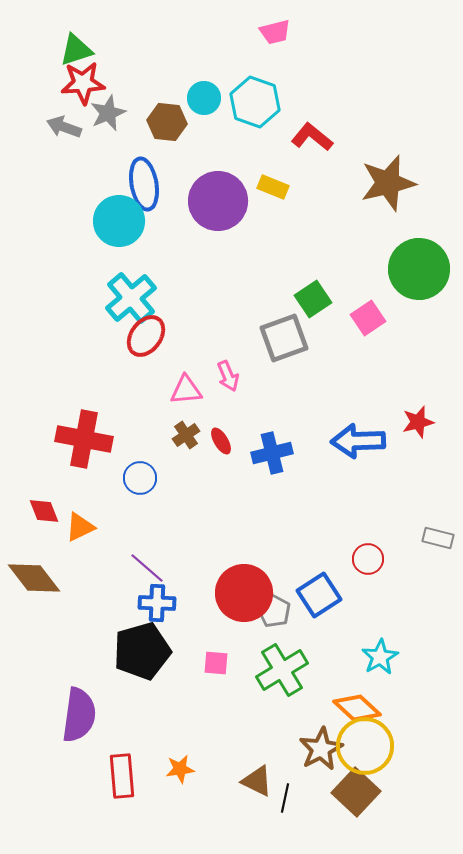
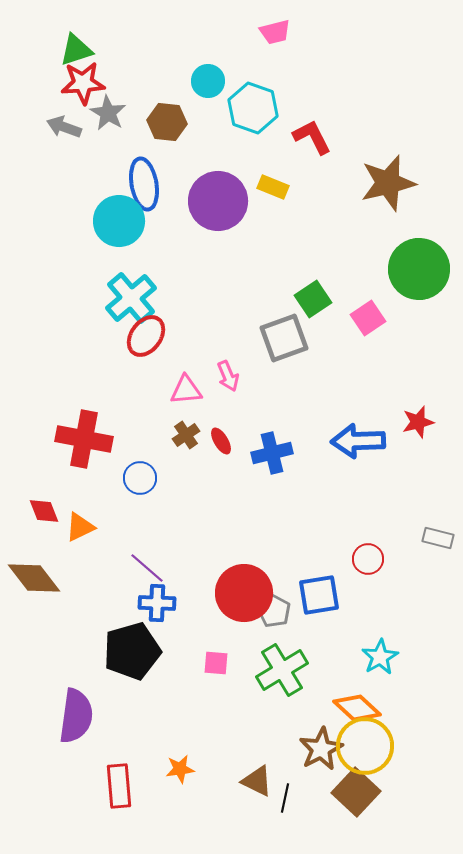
cyan circle at (204, 98): moved 4 px right, 17 px up
cyan hexagon at (255, 102): moved 2 px left, 6 px down
gray star at (108, 113): rotated 18 degrees counterclockwise
red L-shape at (312, 137): rotated 24 degrees clockwise
blue square at (319, 595): rotated 24 degrees clockwise
black pentagon at (142, 651): moved 10 px left
purple semicircle at (79, 715): moved 3 px left, 1 px down
red rectangle at (122, 776): moved 3 px left, 10 px down
